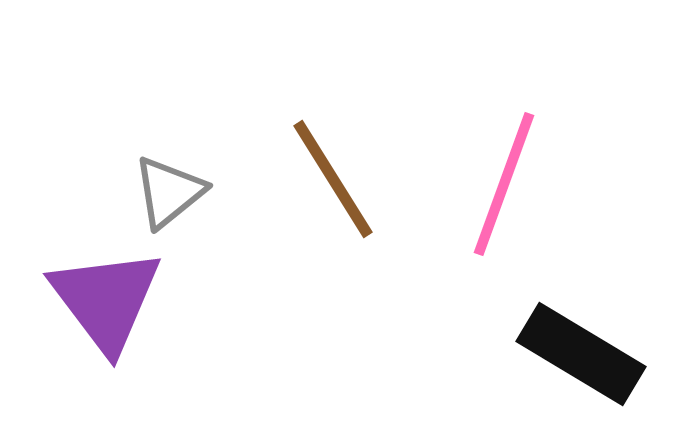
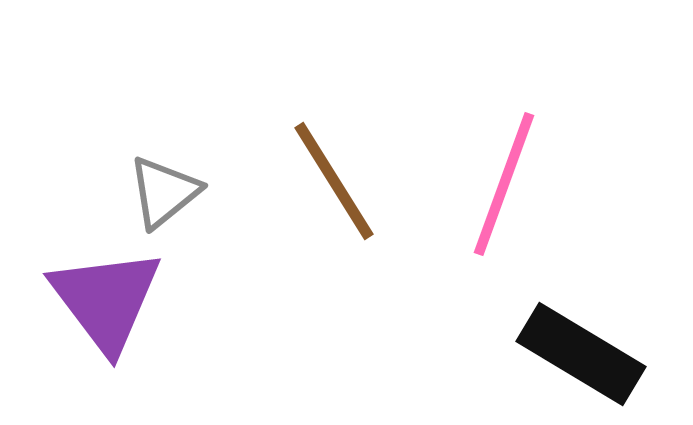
brown line: moved 1 px right, 2 px down
gray triangle: moved 5 px left
